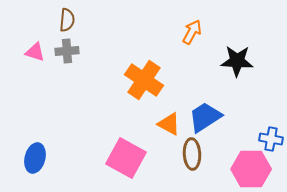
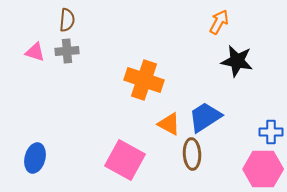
orange arrow: moved 27 px right, 10 px up
black star: rotated 8 degrees clockwise
orange cross: rotated 15 degrees counterclockwise
blue cross: moved 7 px up; rotated 10 degrees counterclockwise
pink square: moved 1 px left, 2 px down
pink hexagon: moved 12 px right
